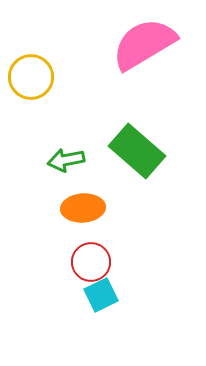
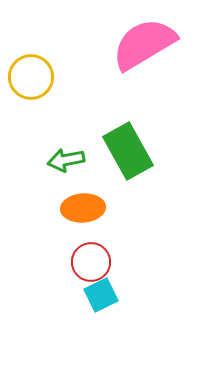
green rectangle: moved 9 px left; rotated 20 degrees clockwise
